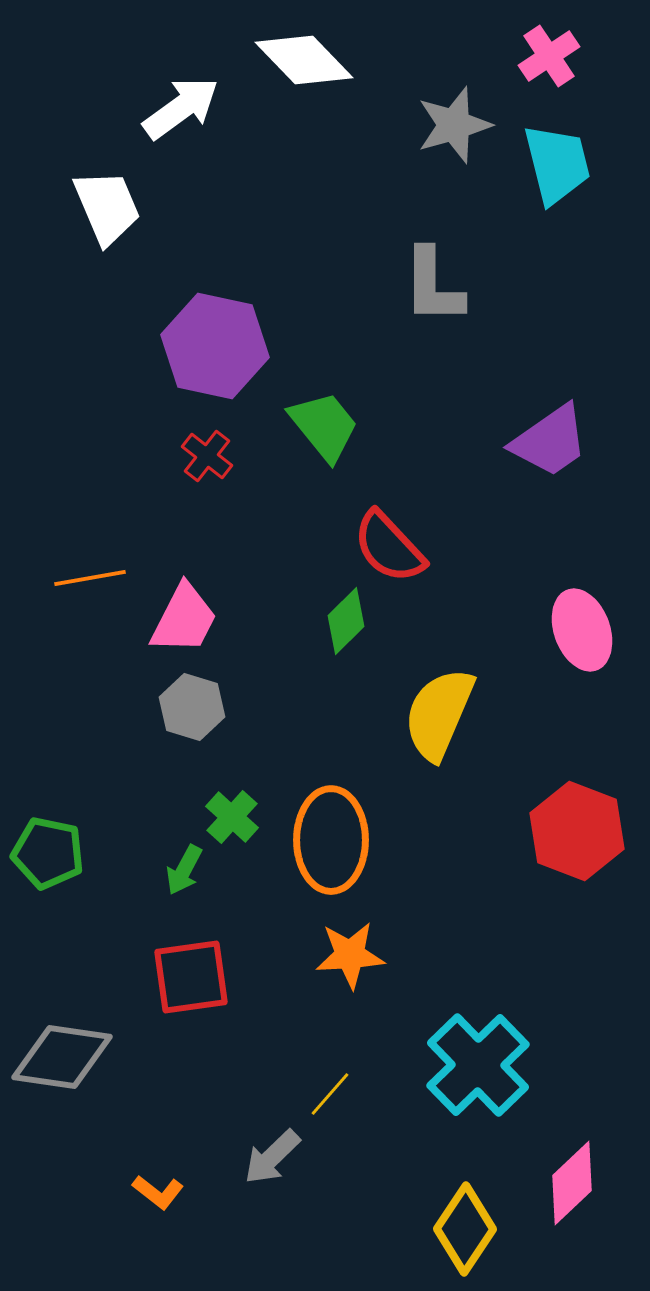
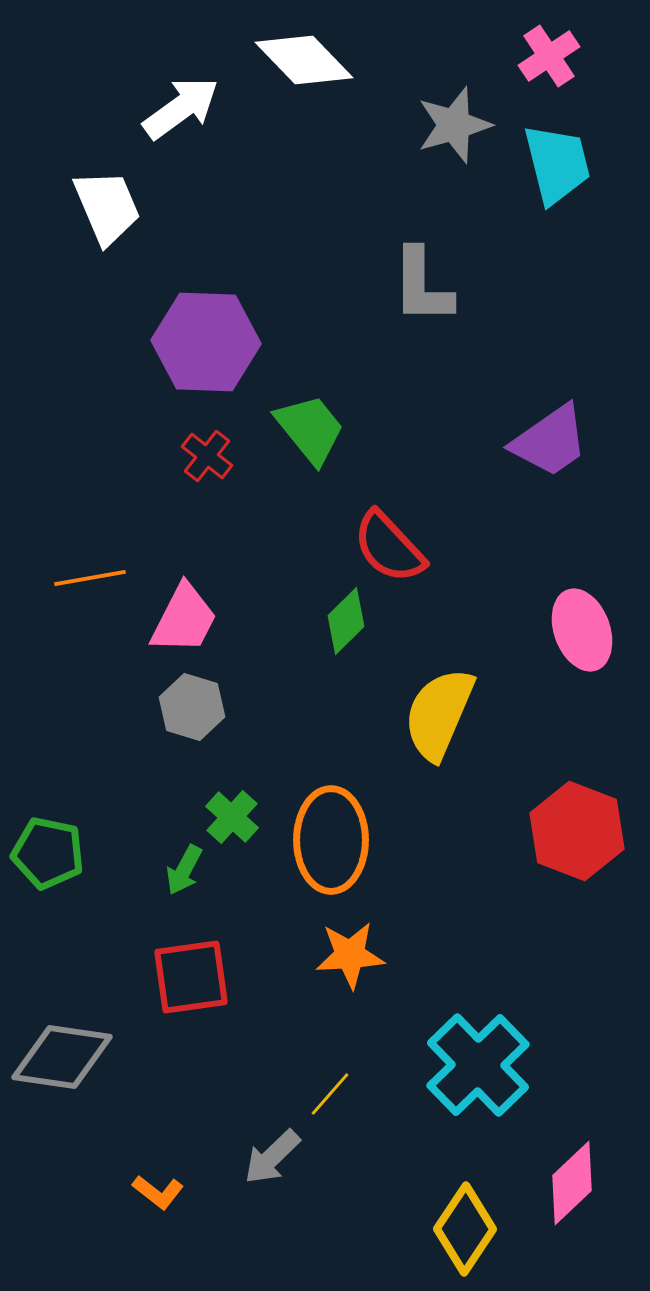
gray L-shape: moved 11 px left
purple hexagon: moved 9 px left, 4 px up; rotated 10 degrees counterclockwise
green trapezoid: moved 14 px left, 3 px down
